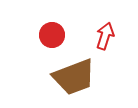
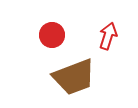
red arrow: moved 3 px right
